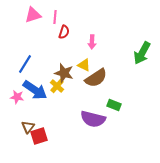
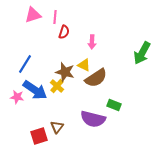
brown star: moved 1 px right, 1 px up
brown triangle: moved 29 px right
